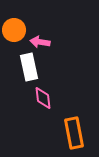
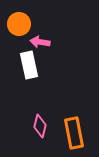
orange circle: moved 5 px right, 6 px up
white rectangle: moved 2 px up
pink diamond: moved 3 px left, 28 px down; rotated 20 degrees clockwise
